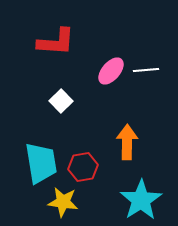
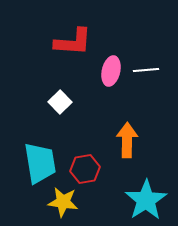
red L-shape: moved 17 px right
pink ellipse: rotated 28 degrees counterclockwise
white square: moved 1 px left, 1 px down
orange arrow: moved 2 px up
cyan trapezoid: moved 1 px left
red hexagon: moved 2 px right, 2 px down
cyan star: moved 5 px right
